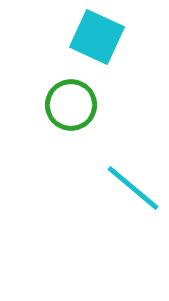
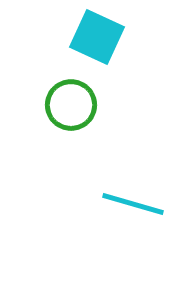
cyan line: moved 16 px down; rotated 24 degrees counterclockwise
